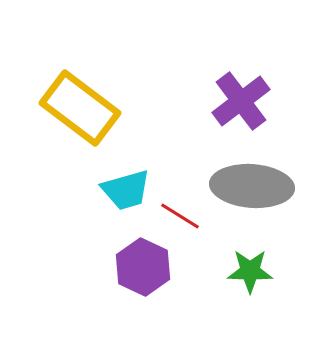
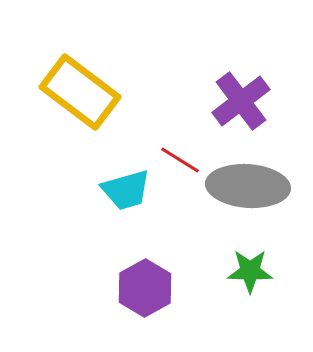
yellow rectangle: moved 16 px up
gray ellipse: moved 4 px left
red line: moved 56 px up
purple hexagon: moved 2 px right, 21 px down; rotated 6 degrees clockwise
